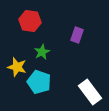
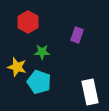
red hexagon: moved 2 px left, 1 px down; rotated 20 degrees clockwise
green star: rotated 28 degrees clockwise
white rectangle: rotated 25 degrees clockwise
